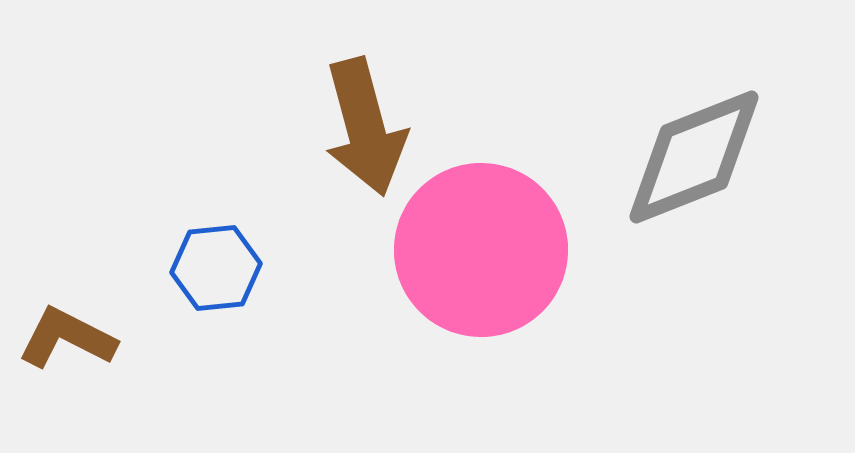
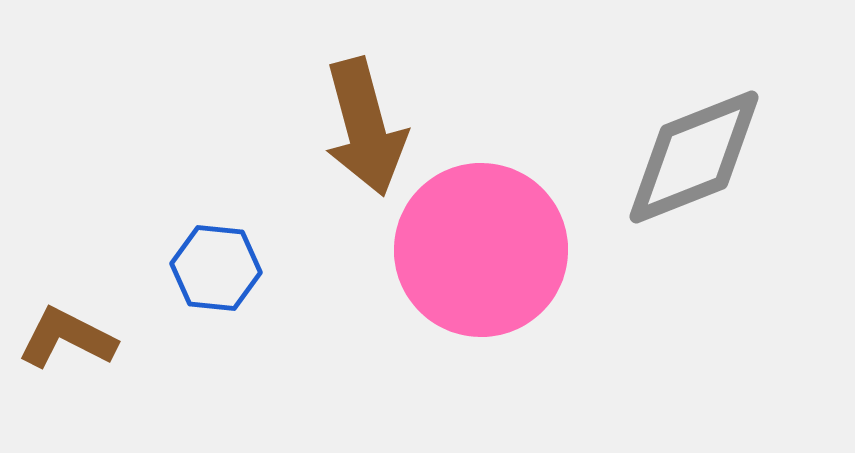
blue hexagon: rotated 12 degrees clockwise
